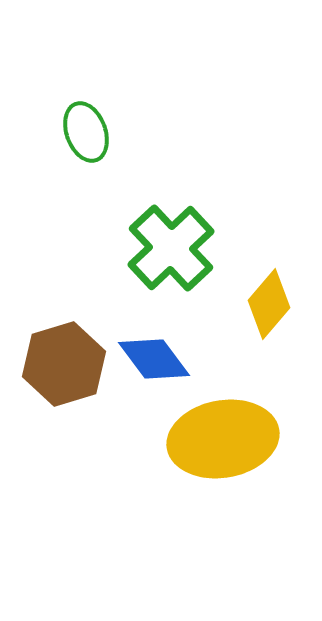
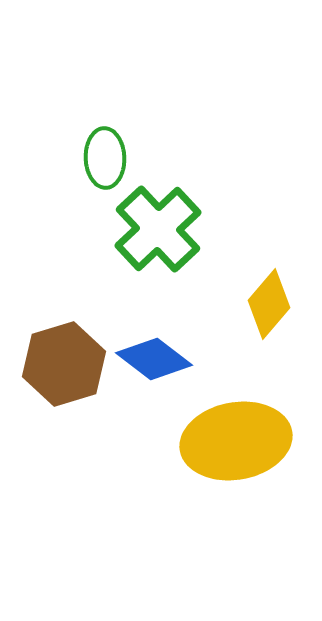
green ellipse: moved 19 px right, 26 px down; rotated 18 degrees clockwise
green cross: moved 13 px left, 19 px up
blue diamond: rotated 16 degrees counterclockwise
yellow ellipse: moved 13 px right, 2 px down
